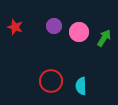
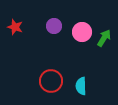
pink circle: moved 3 px right
